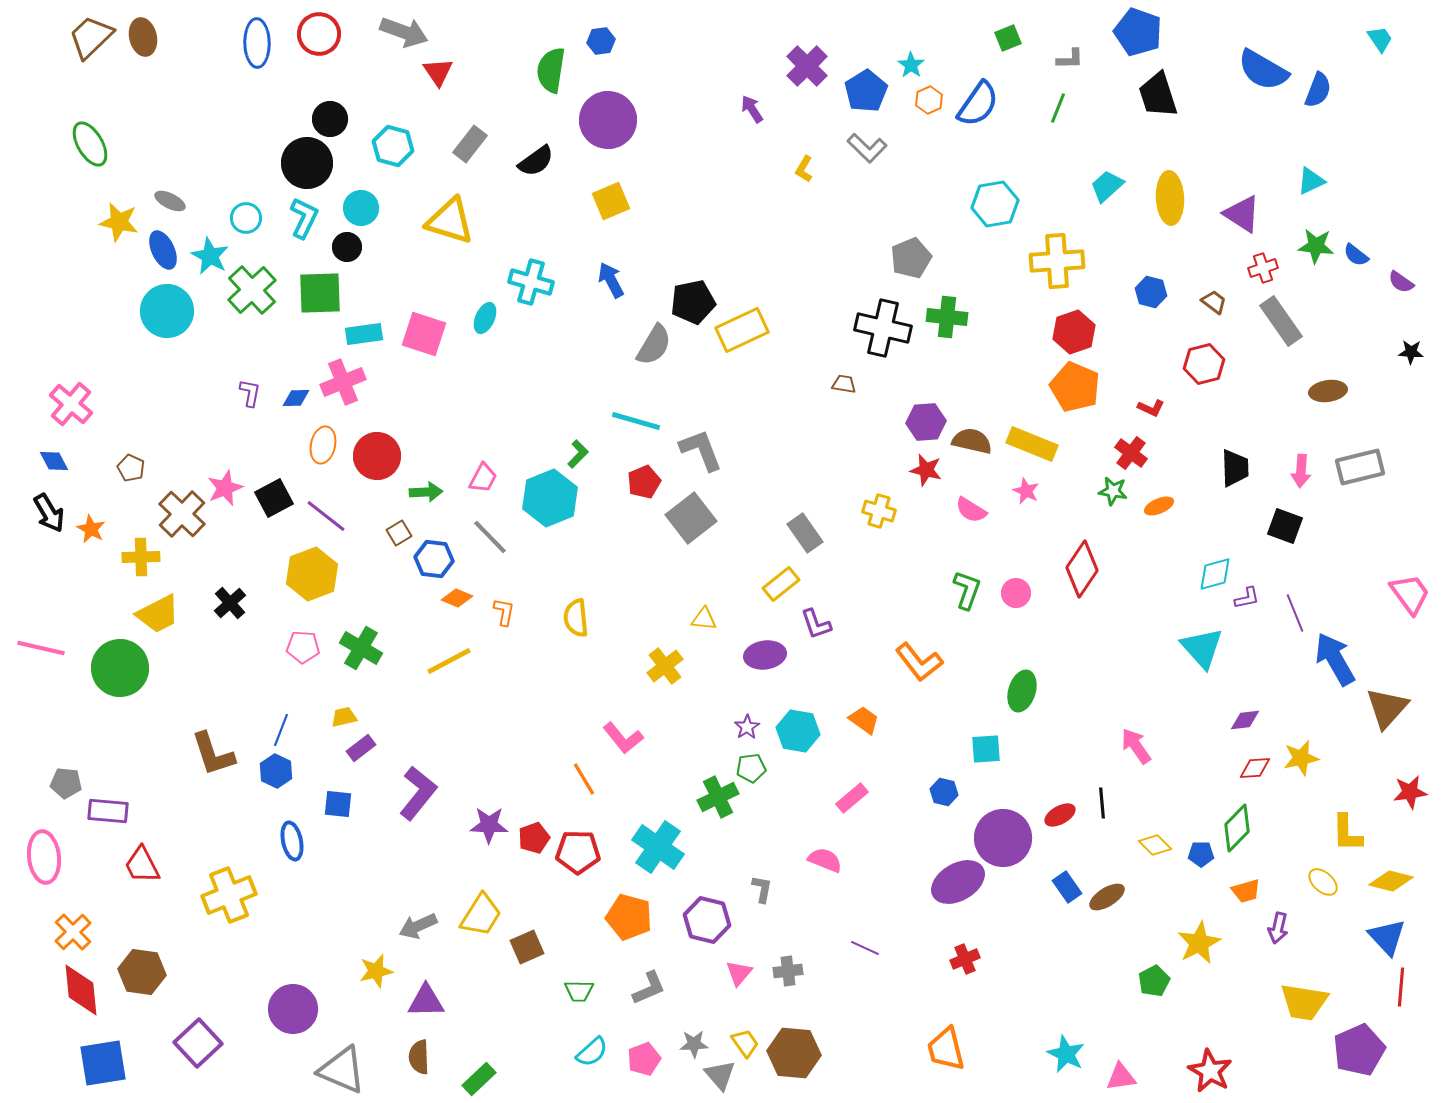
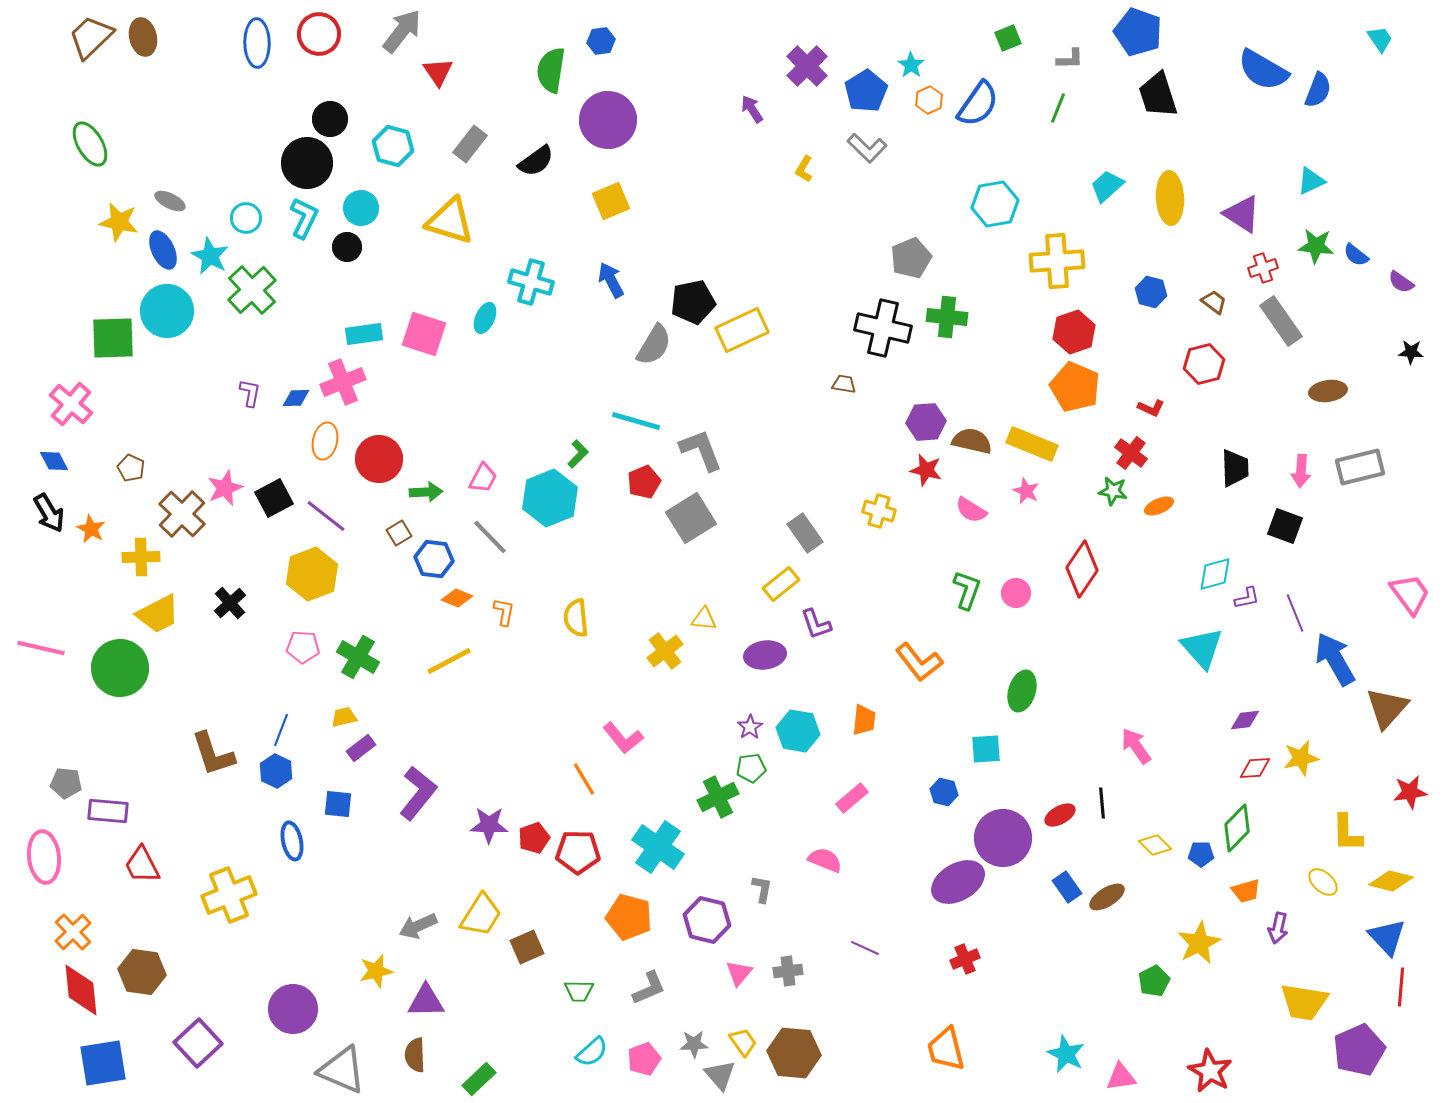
gray arrow at (404, 32): moved 2 px left, 1 px up; rotated 72 degrees counterclockwise
green square at (320, 293): moved 207 px left, 45 px down
orange ellipse at (323, 445): moved 2 px right, 4 px up
red circle at (377, 456): moved 2 px right, 3 px down
gray square at (691, 518): rotated 6 degrees clockwise
green cross at (361, 648): moved 3 px left, 9 px down
yellow cross at (665, 666): moved 15 px up
orange trapezoid at (864, 720): rotated 60 degrees clockwise
purple star at (747, 727): moved 3 px right
yellow trapezoid at (745, 1043): moved 2 px left, 1 px up
brown semicircle at (419, 1057): moved 4 px left, 2 px up
